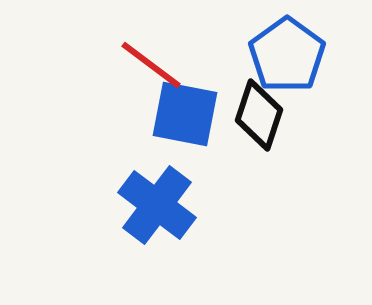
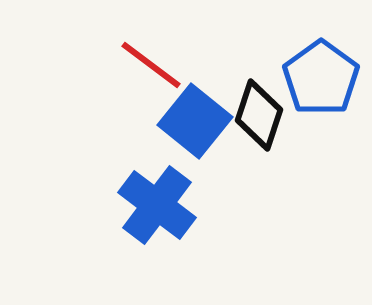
blue pentagon: moved 34 px right, 23 px down
blue square: moved 10 px right, 7 px down; rotated 28 degrees clockwise
